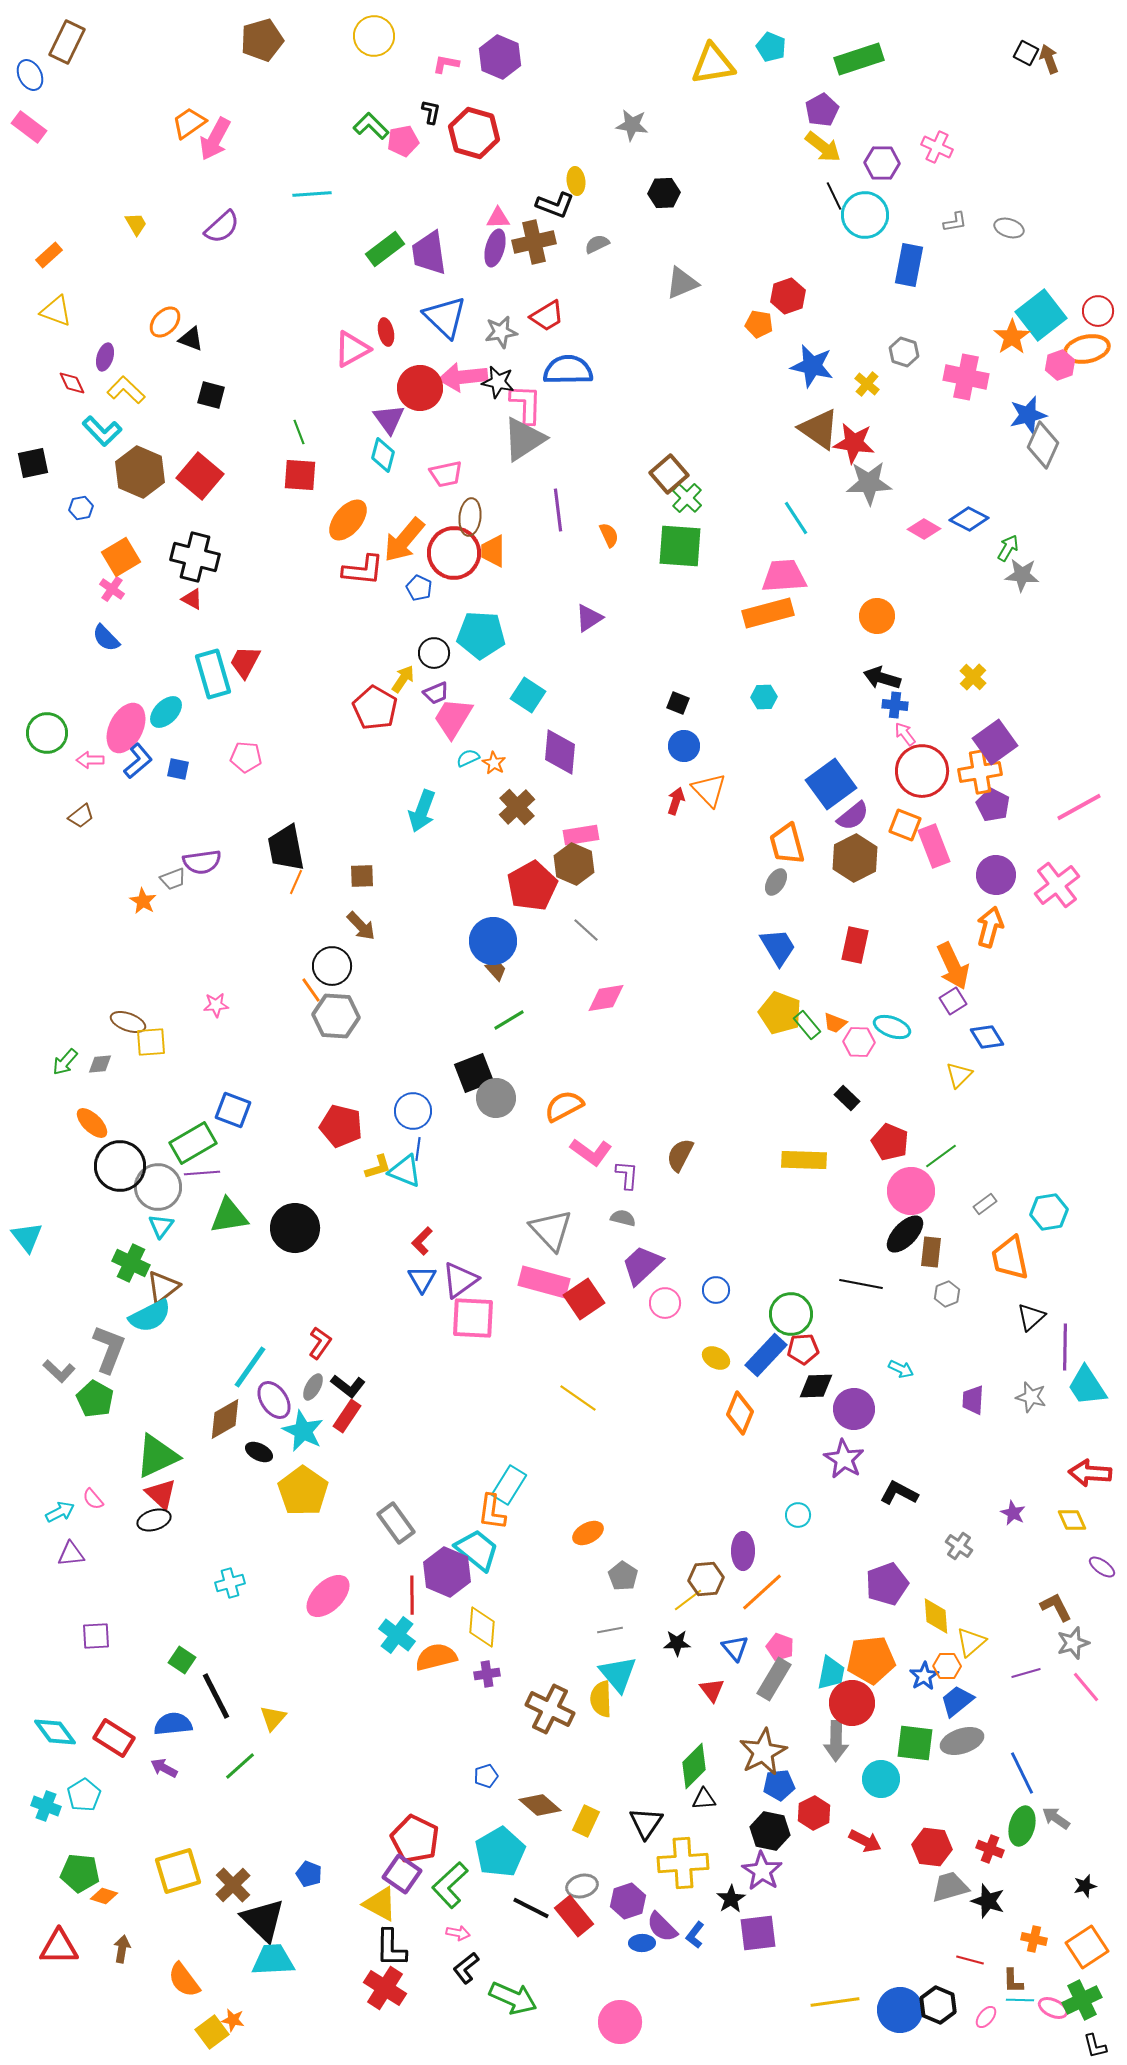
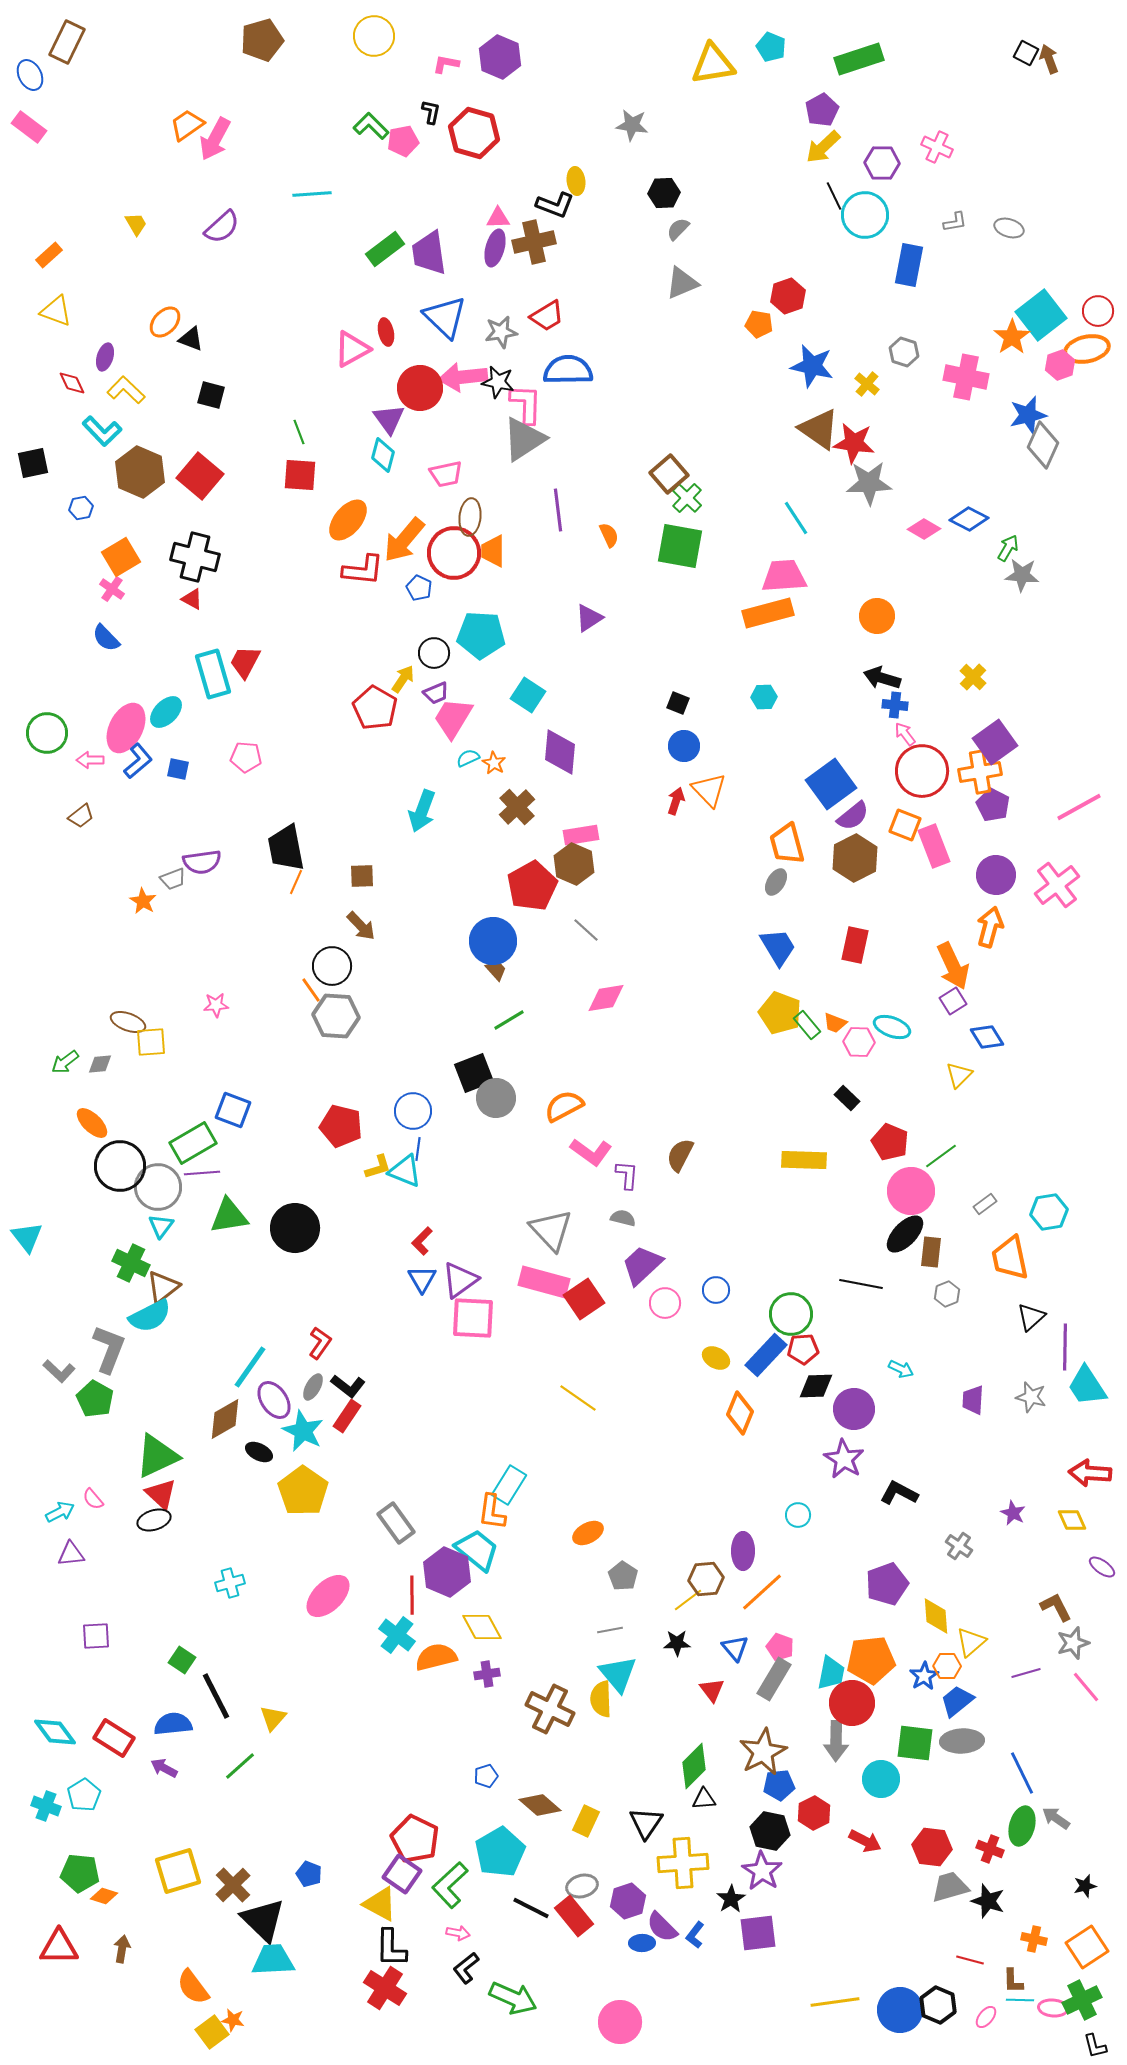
orange trapezoid at (189, 123): moved 2 px left, 2 px down
yellow arrow at (823, 147): rotated 99 degrees clockwise
gray semicircle at (597, 244): moved 81 px right, 15 px up; rotated 20 degrees counterclockwise
green square at (680, 546): rotated 6 degrees clockwise
green arrow at (65, 1062): rotated 12 degrees clockwise
yellow diamond at (482, 1627): rotated 33 degrees counterclockwise
gray ellipse at (962, 1741): rotated 15 degrees clockwise
orange semicircle at (184, 1980): moved 9 px right, 7 px down
pink ellipse at (1053, 2008): rotated 20 degrees counterclockwise
